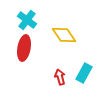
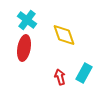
yellow diamond: rotated 15 degrees clockwise
